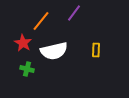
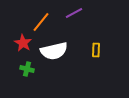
purple line: rotated 24 degrees clockwise
orange line: moved 1 px down
